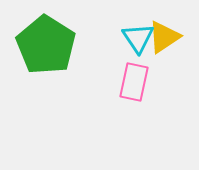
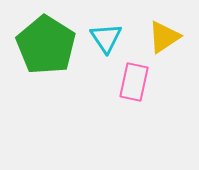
cyan triangle: moved 32 px left
